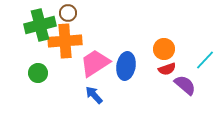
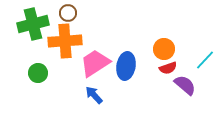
green cross: moved 7 px left, 1 px up
red semicircle: moved 1 px right, 1 px up
